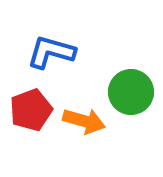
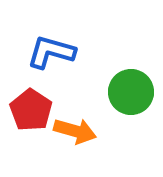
red pentagon: rotated 18 degrees counterclockwise
orange arrow: moved 9 px left, 10 px down
